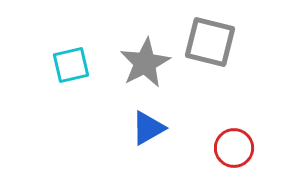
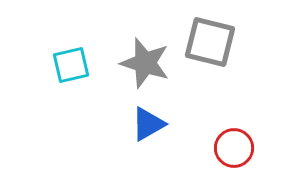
gray star: rotated 27 degrees counterclockwise
blue triangle: moved 4 px up
